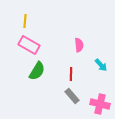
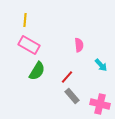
yellow line: moved 1 px up
red line: moved 4 px left, 3 px down; rotated 40 degrees clockwise
